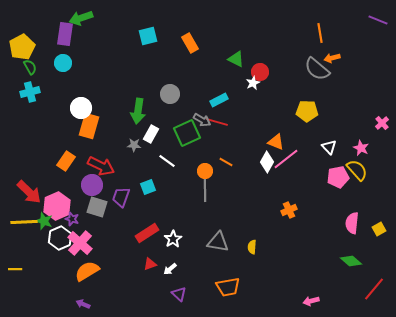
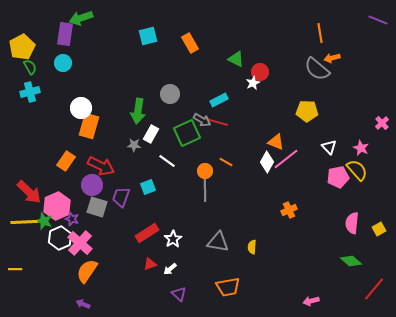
orange semicircle at (87, 271): rotated 25 degrees counterclockwise
